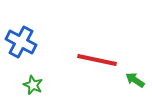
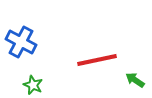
red line: rotated 24 degrees counterclockwise
